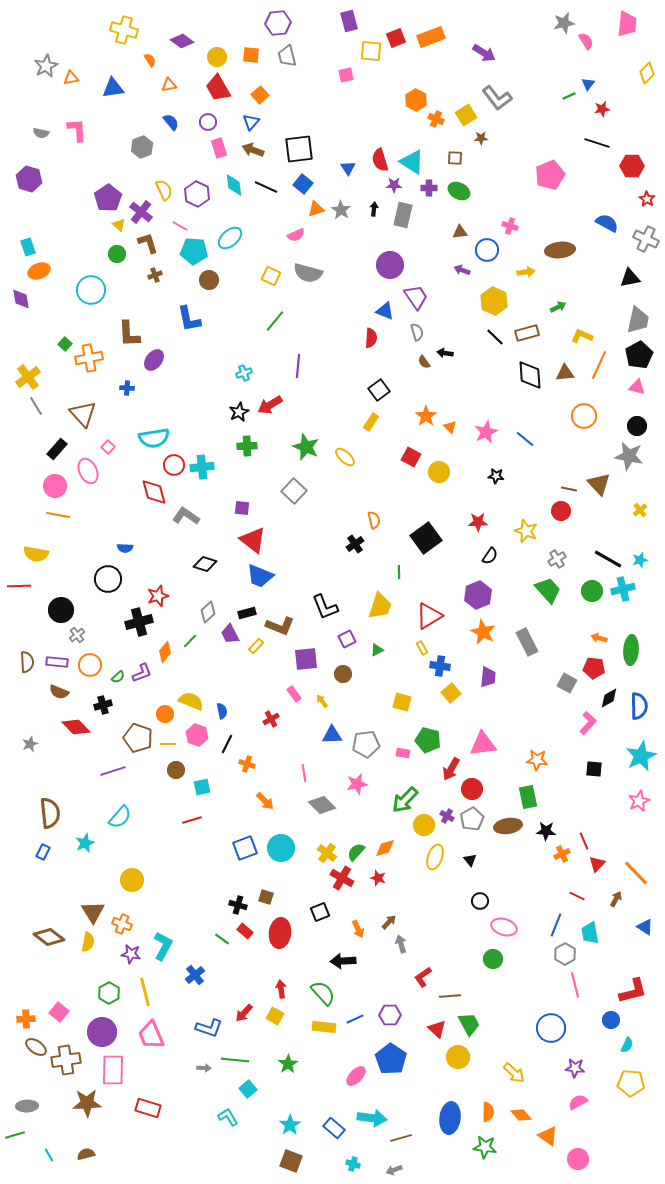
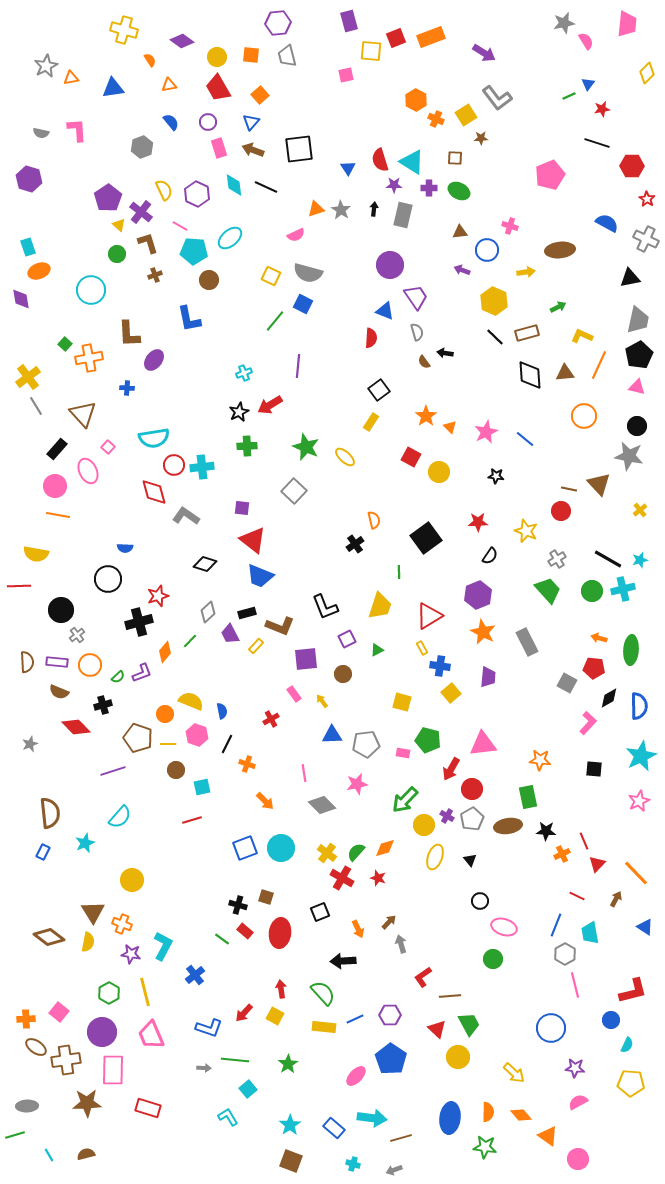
blue square at (303, 184): moved 120 px down; rotated 12 degrees counterclockwise
orange star at (537, 760): moved 3 px right
